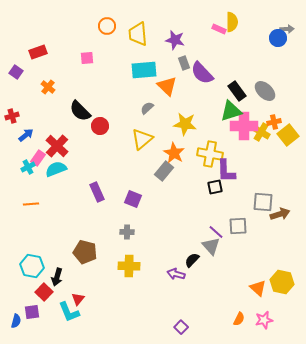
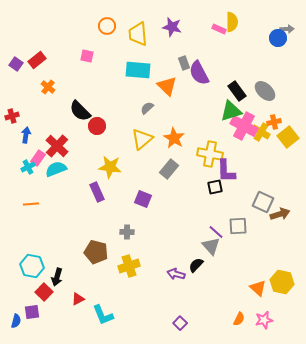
purple star at (175, 40): moved 3 px left, 13 px up
red rectangle at (38, 52): moved 1 px left, 8 px down; rotated 18 degrees counterclockwise
pink square at (87, 58): moved 2 px up; rotated 16 degrees clockwise
cyan rectangle at (144, 70): moved 6 px left; rotated 10 degrees clockwise
purple square at (16, 72): moved 8 px up
purple semicircle at (202, 73): moved 3 px left; rotated 15 degrees clockwise
yellow star at (185, 124): moved 75 px left, 43 px down
red circle at (100, 126): moved 3 px left
pink cross at (244, 126): rotated 28 degrees clockwise
blue arrow at (26, 135): rotated 42 degrees counterclockwise
yellow square at (288, 135): moved 2 px down
orange star at (174, 153): moved 15 px up
gray rectangle at (164, 171): moved 5 px right, 2 px up
purple square at (133, 199): moved 10 px right
gray square at (263, 202): rotated 20 degrees clockwise
brown pentagon at (85, 252): moved 11 px right
black semicircle at (192, 260): moved 4 px right, 5 px down
yellow cross at (129, 266): rotated 20 degrees counterclockwise
red triangle at (78, 299): rotated 24 degrees clockwise
cyan L-shape at (69, 312): moved 34 px right, 3 px down
purple square at (181, 327): moved 1 px left, 4 px up
